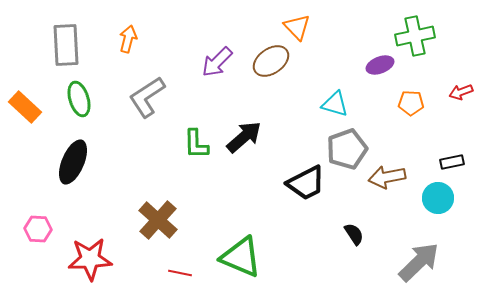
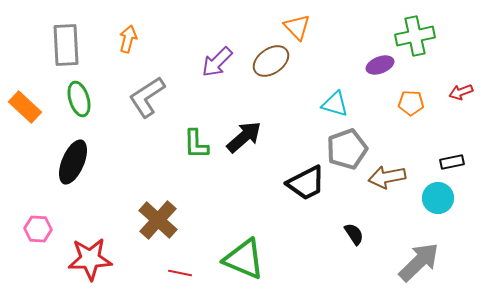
green triangle: moved 3 px right, 2 px down
